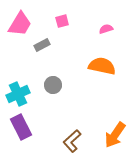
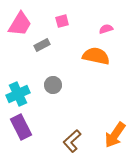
orange semicircle: moved 6 px left, 10 px up
